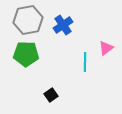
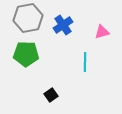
gray hexagon: moved 2 px up
pink triangle: moved 4 px left, 16 px up; rotated 21 degrees clockwise
